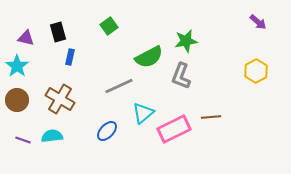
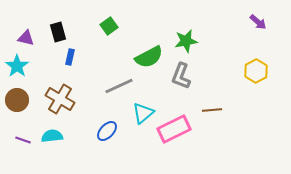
brown line: moved 1 px right, 7 px up
